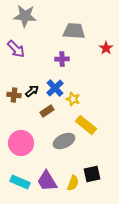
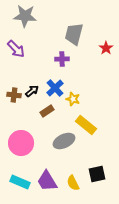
gray trapezoid: moved 3 px down; rotated 80 degrees counterclockwise
black square: moved 5 px right
yellow semicircle: rotated 133 degrees clockwise
